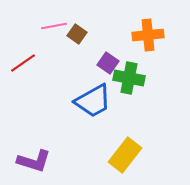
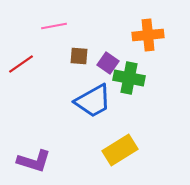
brown square: moved 2 px right, 22 px down; rotated 30 degrees counterclockwise
red line: moved 2 px left, 1 px down
yellow rectangle: moved 5 px left, 5 px up; rotated 20 degrees clockwise
